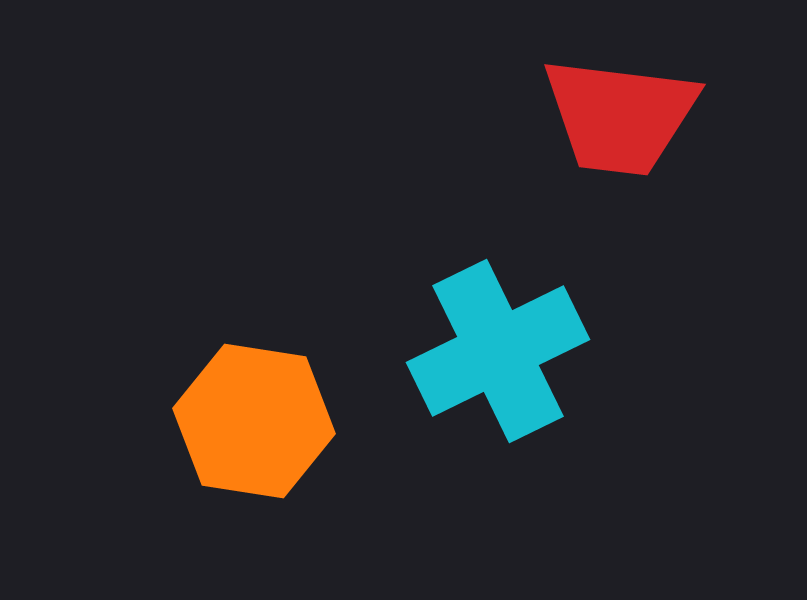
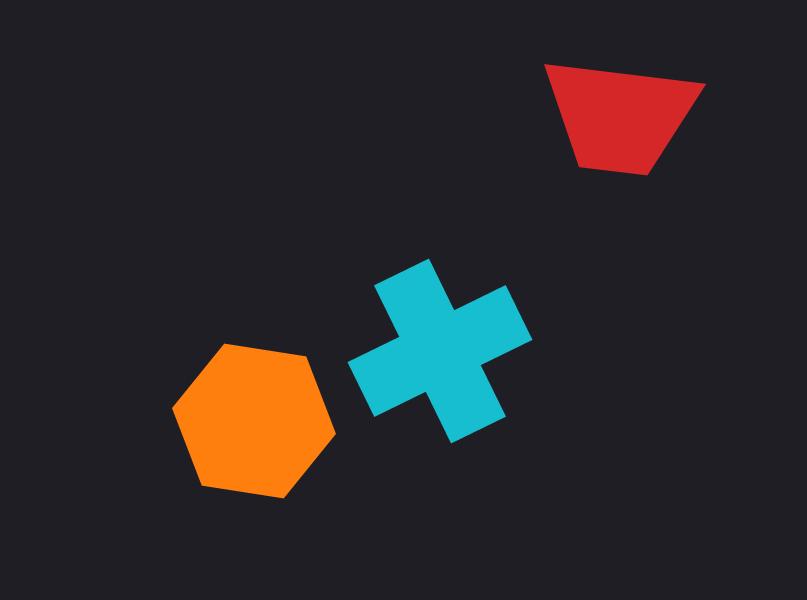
cyan cross: moved 58 px left
